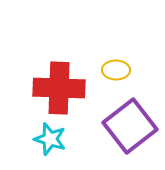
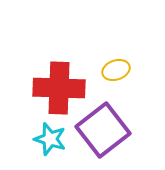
yellow ellipse: rotated 20 degrees counterclockwise
purple square: moved 27 px left, 4 px down
